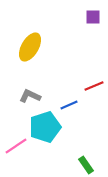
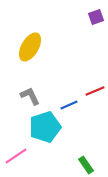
purple square: moved 3 px right; rotated 21 degrees counterclockwise
red line: moved 1 px right, 5 px down
gray L-shape: rotated 40 degrees clockwise
pink line: moved 10 px down
